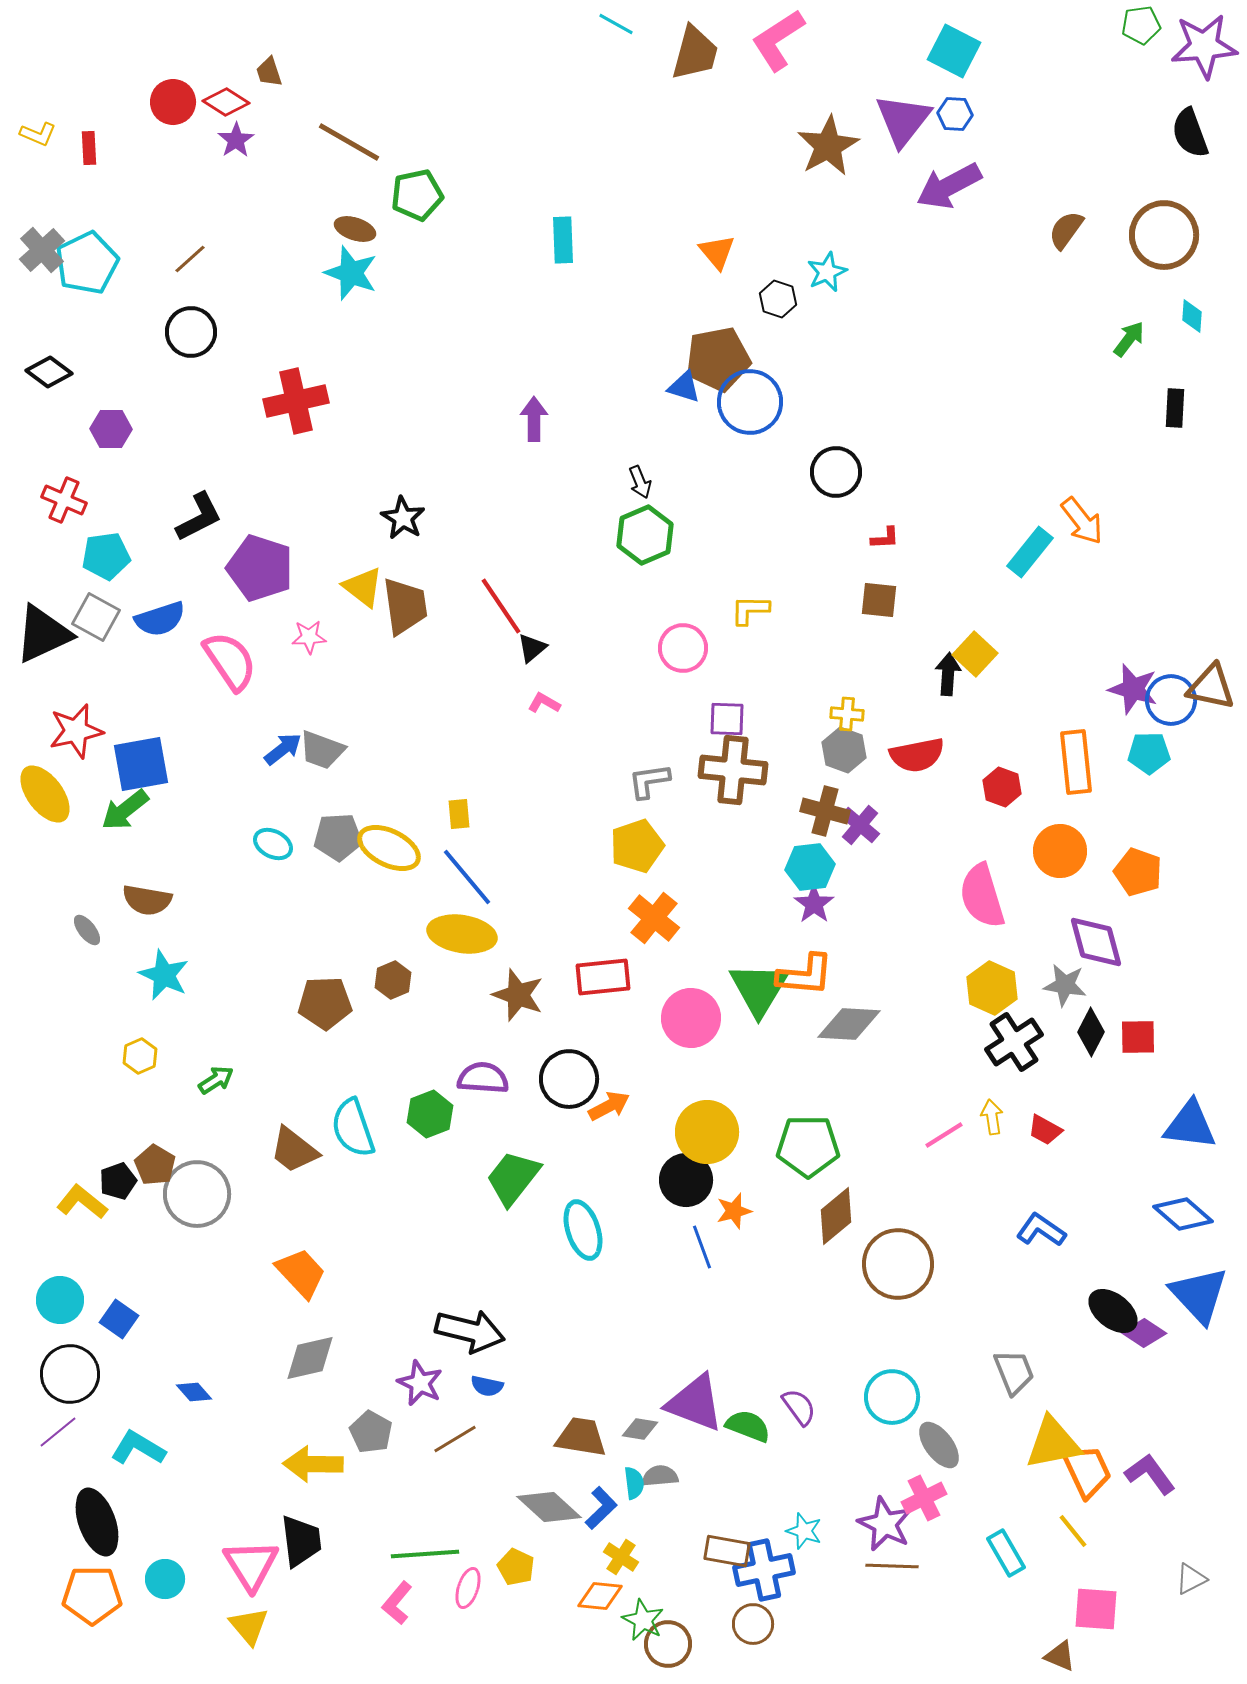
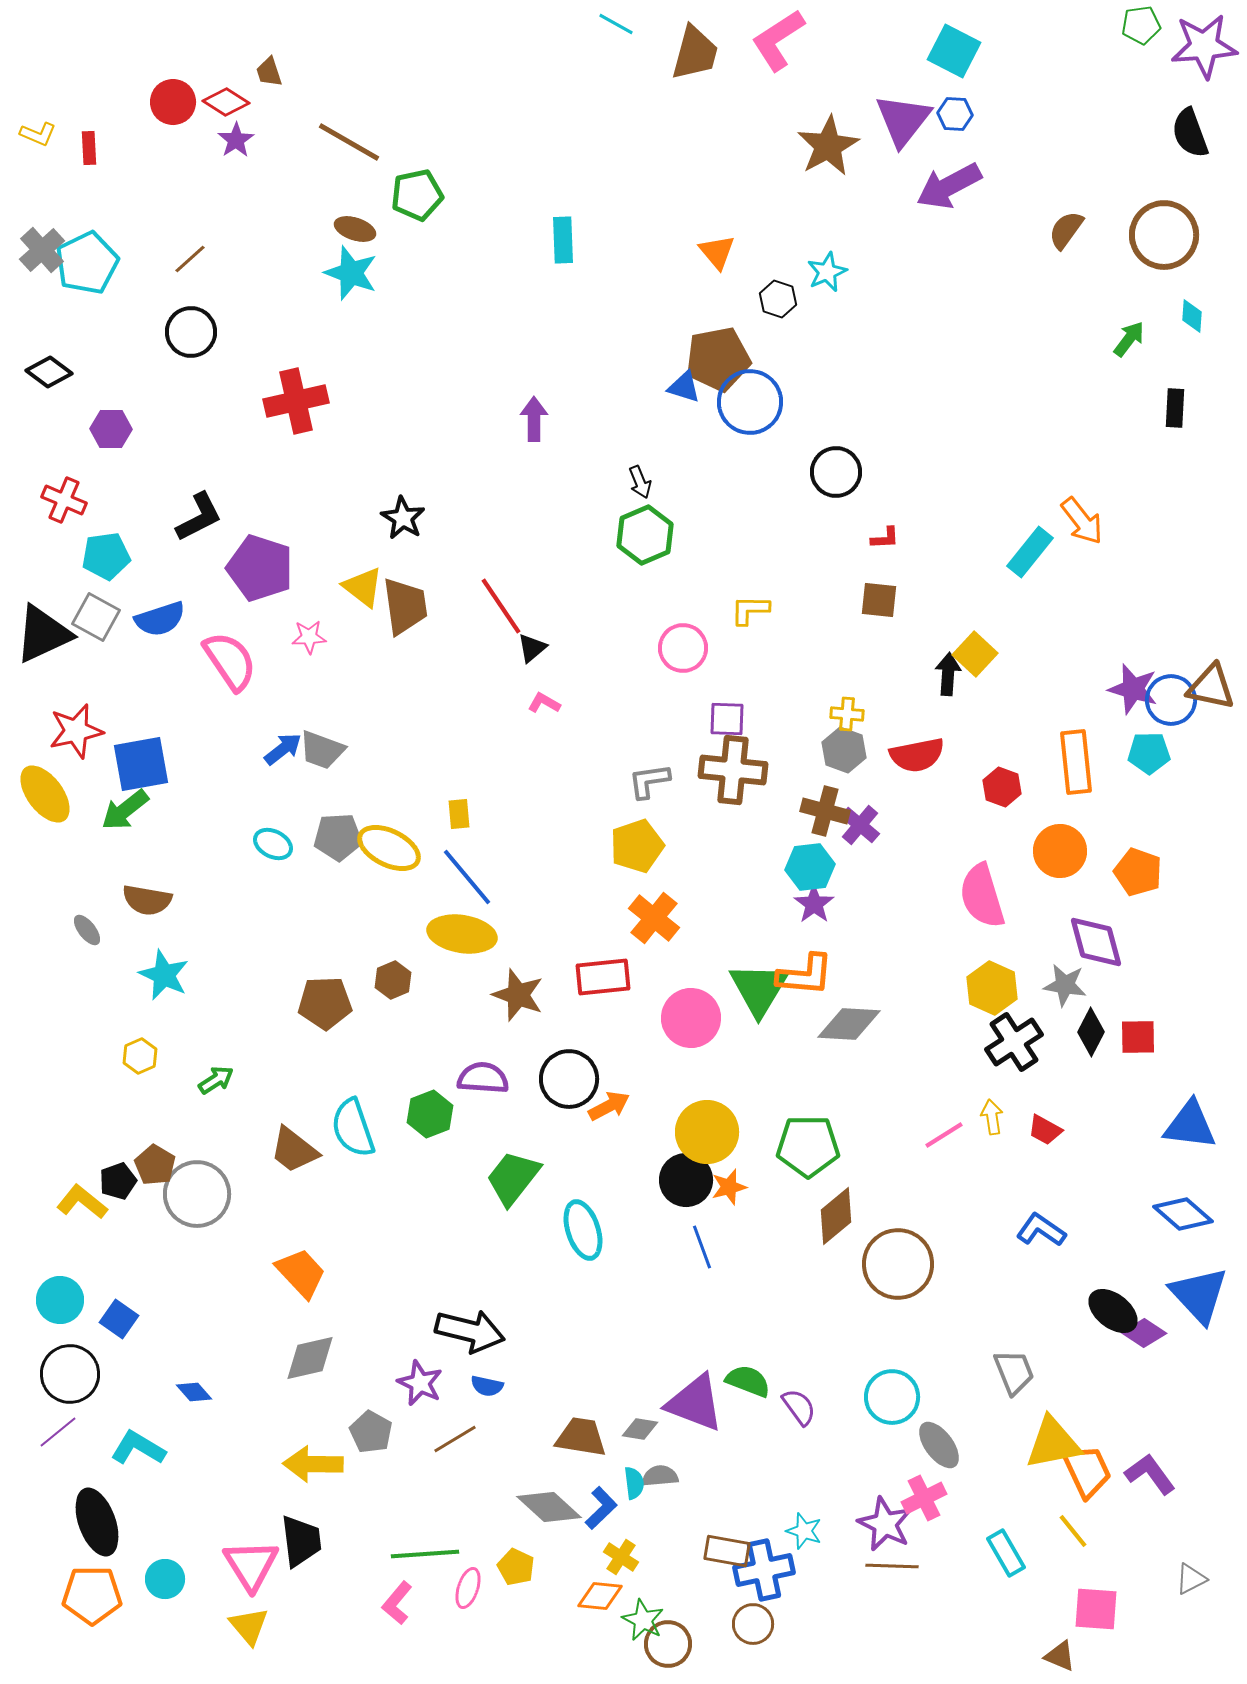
orange star at (734, 1211): moved 5 px left, 24 px up
green semicircle at (748, 1426): moved 45 px up
